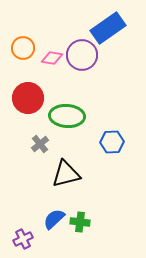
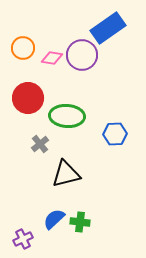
blue hexagon: moved 3 px right, 8 px up
